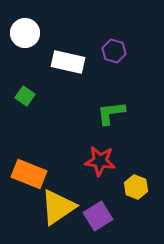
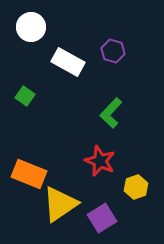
white circle: moved 6 px right, 6 px up
purple hexagon: moved 1 px left
white rectangle: rotated 16 degrees clockwise
green L-shape: rotated 40 degrees counterclockwise
red star: rotated 16 degrees clockwise
yellow hexagon: rotated 20 degrees clockwise
yellow triangle: moved 2 px right, 3 px up
purple square: moved 4 px right, 2 px down
